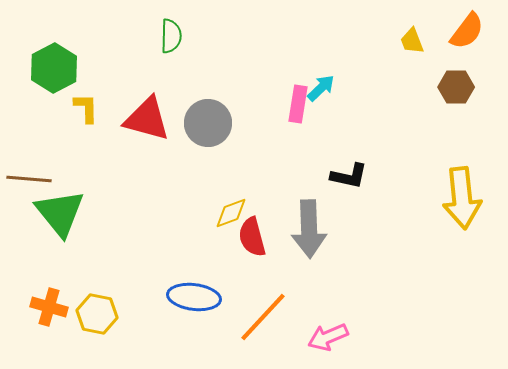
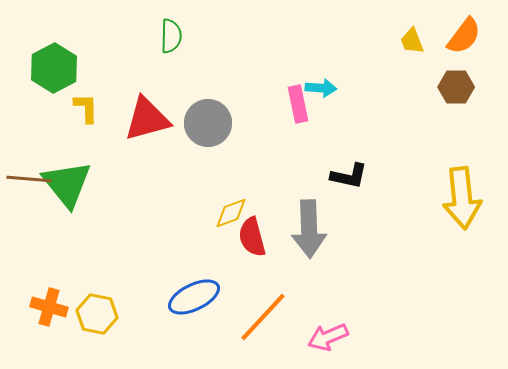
orange semicircle: moved 3 px left, 5 px down
cyan arrow: rotated 48 degrees clockwise
pink rectangle: rotated 21 degrees counterclockwise
red triangle: rotated 30 degrees counterclockwise
green triangle: moved 7 px right, 29 px up
blue ellipse: rotated 33 degrees counterclockwise
